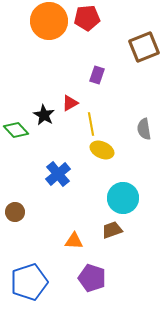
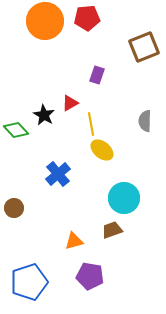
orange circle: moved 4 px left
gray semicircle: moved 1 px right, 8 px up; rotated 10 degrees clockwise
yellow ellipse: rotated 15 degrees clockwise
cyan circle: moved 1 px right
brown circle: moved 1 px left, 4 px up
orange triangle: rotated 18 degrees counterclockwise
purple pentagon: moved 2 px left, 2 px up; rotated 8 degrees counterclockwise
